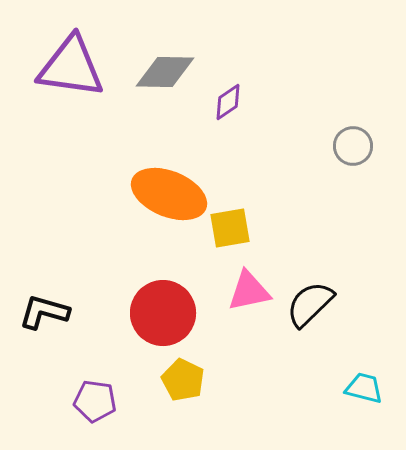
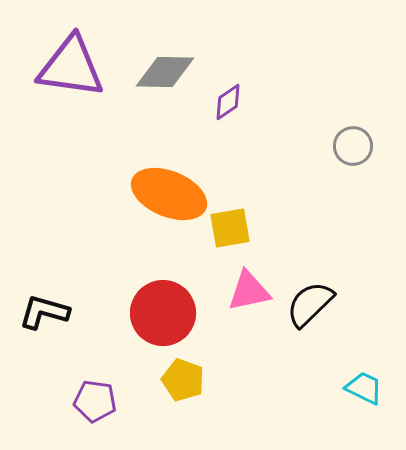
yellow pentagon: rotated 6 degrees counterclockwise
cyan trapezoid: rotated 12 degrees clockwise
